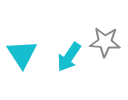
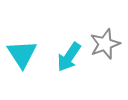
gray star: moved 2 px down; rotated 24 degrees counterclockwise
